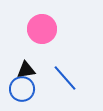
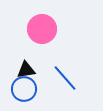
blue circle: moved 2 px right
